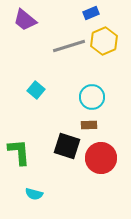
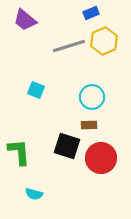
cyan square: rotated 18 degrees counterclockwise
